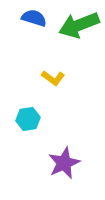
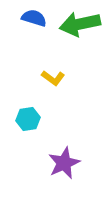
green arrow: moved 1 px right, 1 px up; rotated 9 degrees clockwise
